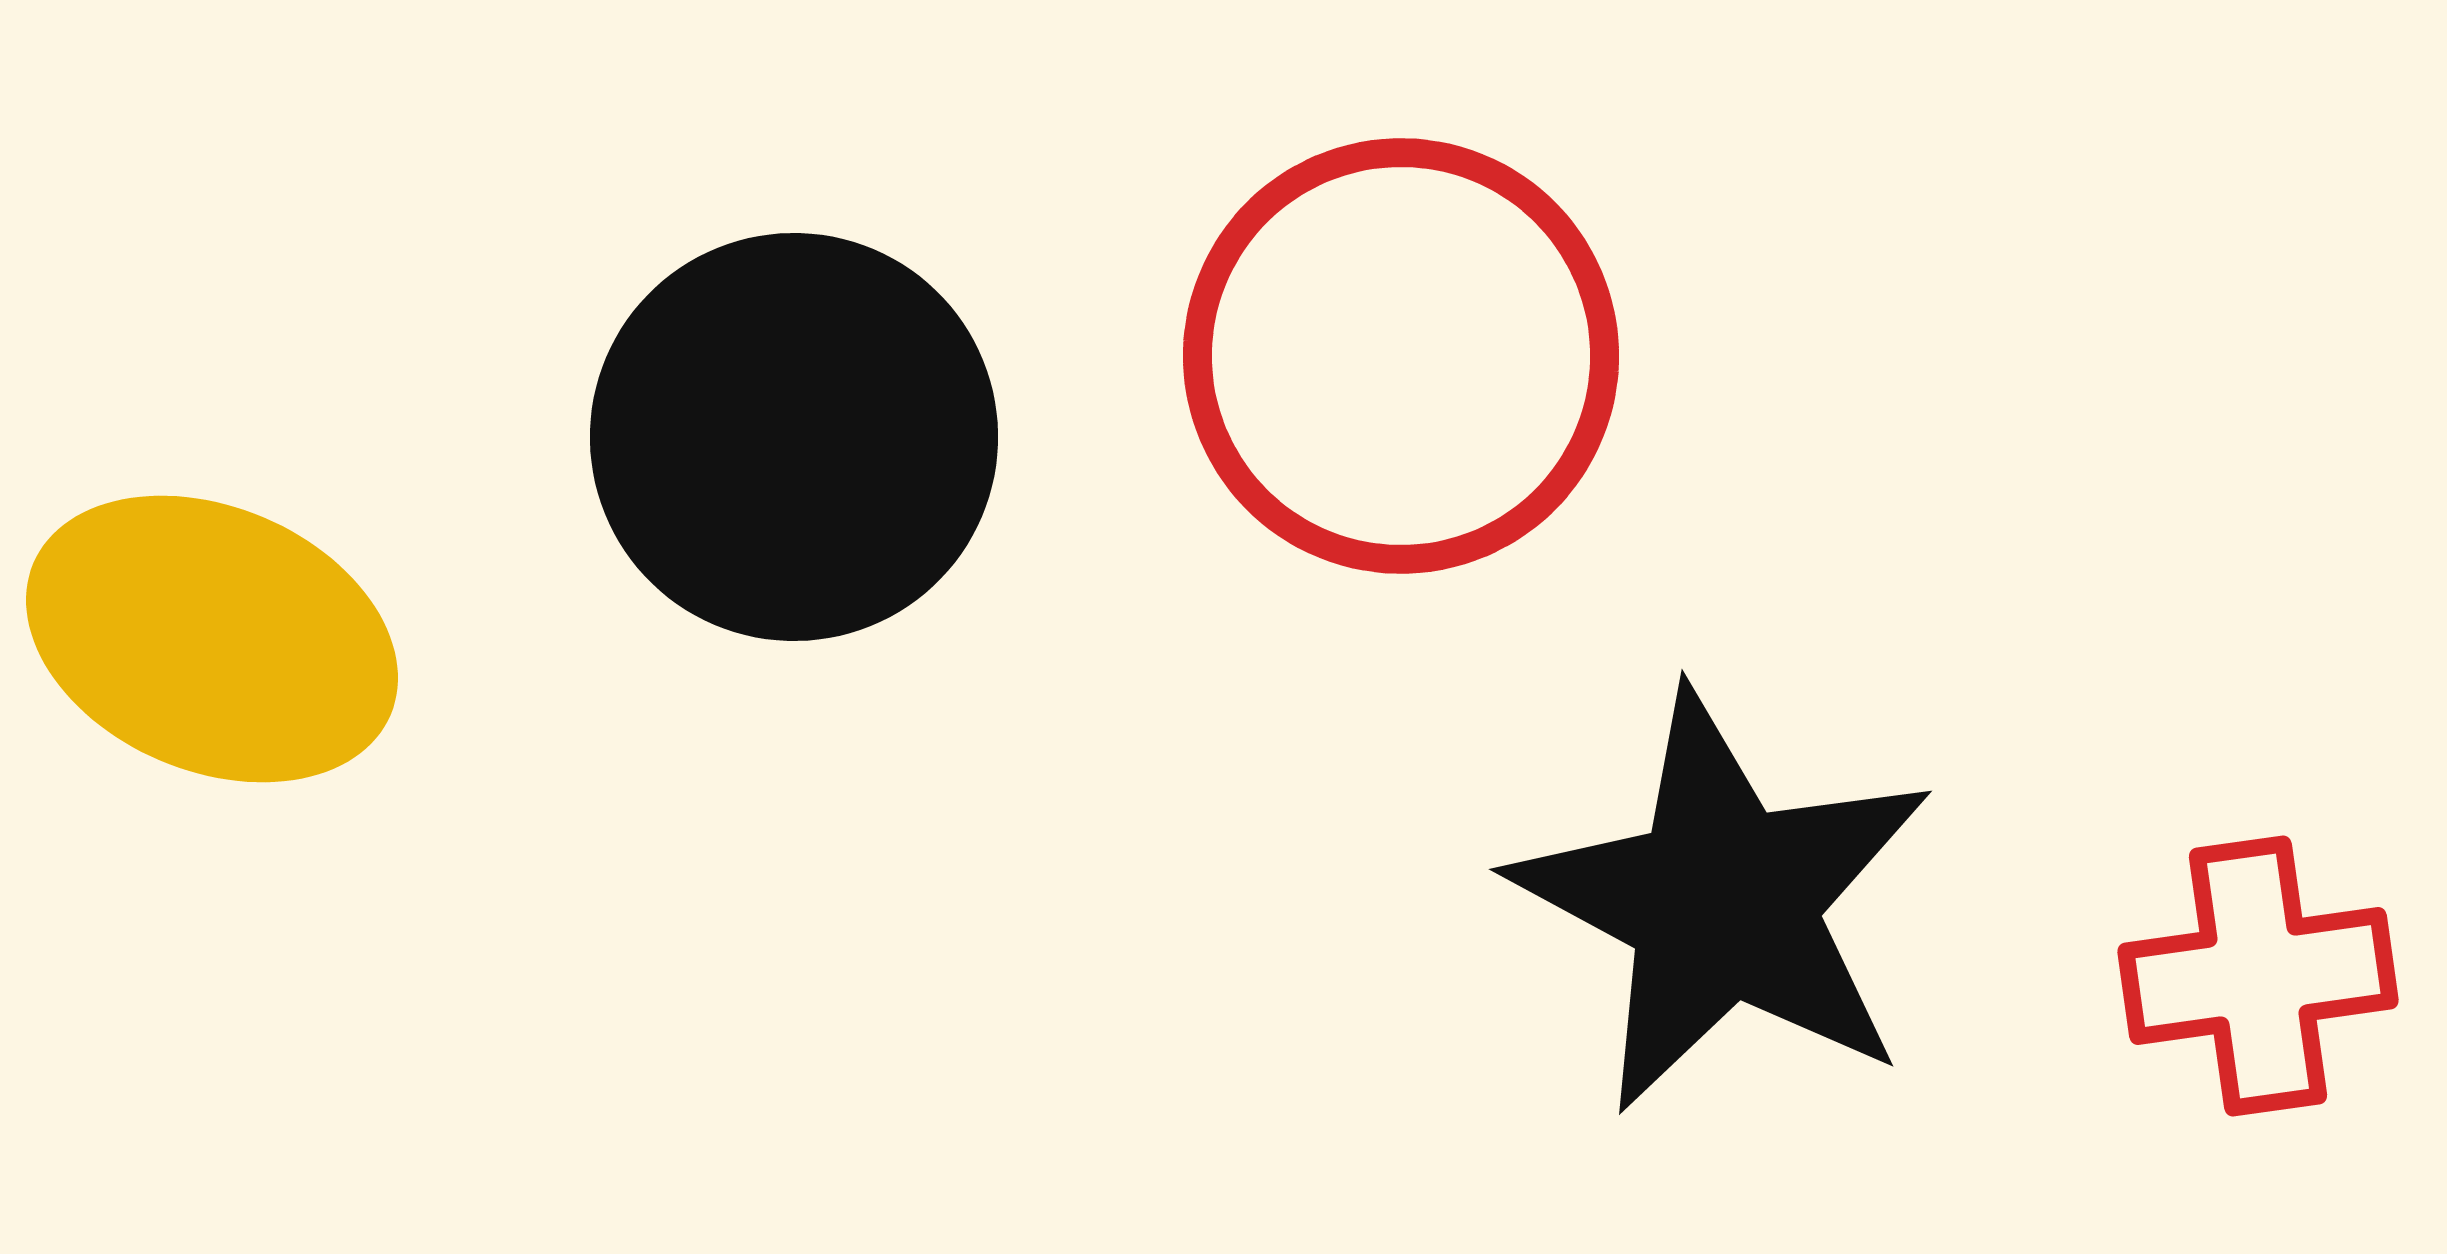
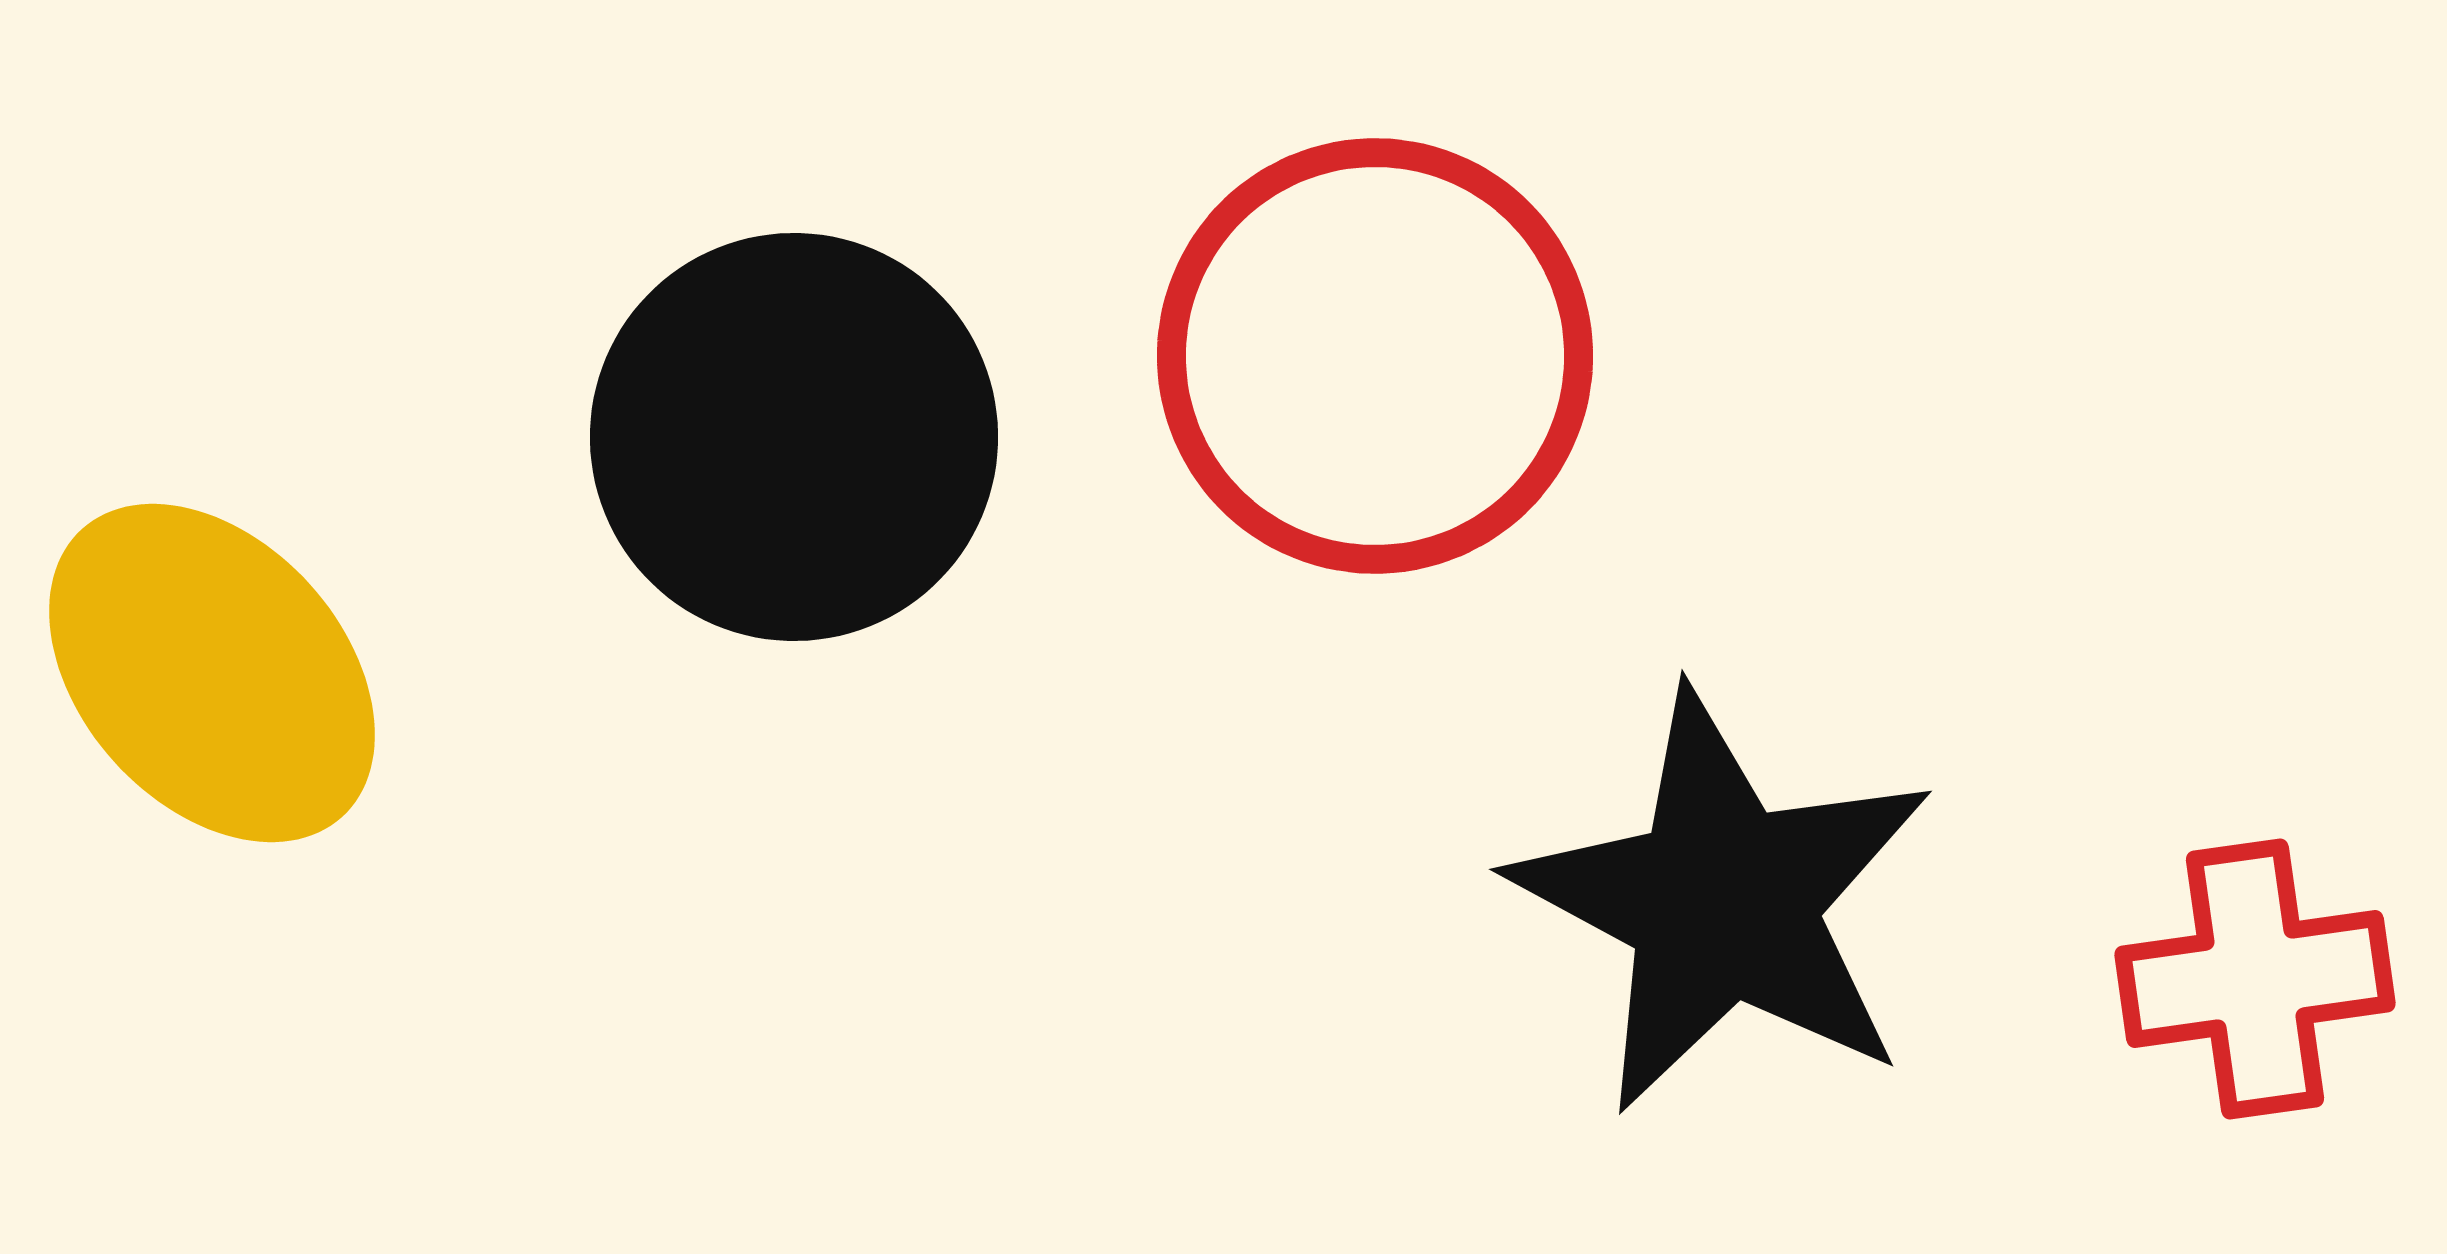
red circle: moved 26 px left
yellow ellipse: moved 34 px down; rotated 25 degrees clockwise
red cross: moved 3 px left, 3 px down
